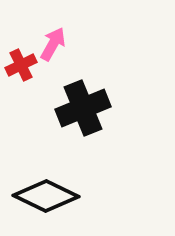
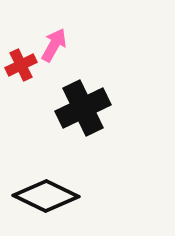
pink arrow: moved 1 px right, 1 px down
black cross: rotated 4 degrees counterclockwise
